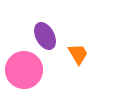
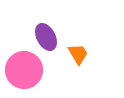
purple ellipse: moved 1 px right, 1 px down
